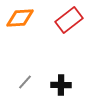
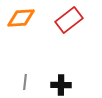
orange diamond: moved 1 px right
gray line: rotated 35 degrees counterclockwise
